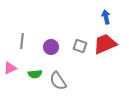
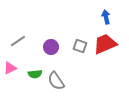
gray line: moved 4 px left; rotated 49 degrees clockwise
gray semicircle: moved 2 px left
